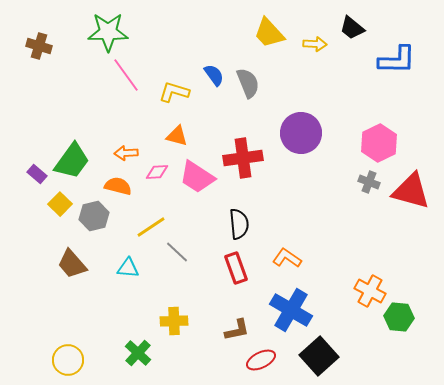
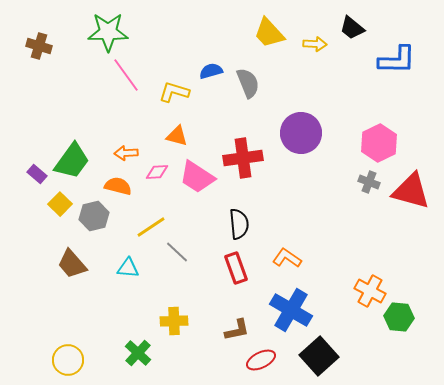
blue semicircle: moved 3 px left, 4 px up; rotated 70 degrees counterclockwise
